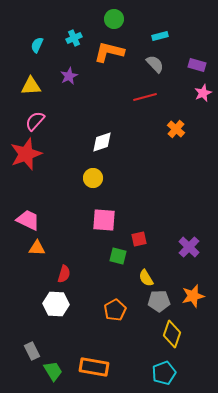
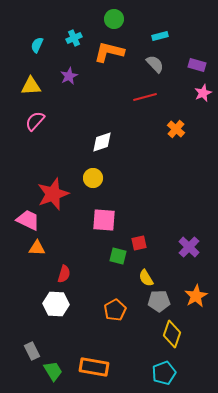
red star: moved 27 px right, 40 px down
red square: moved 4 px down
orange star: moved 3 px right; rotated 15 degrees counterclockwise
